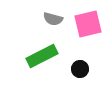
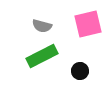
gray semicircle: moved 11 px left, 7 px down
black circle: moved 2 px down
